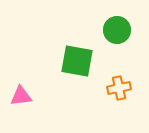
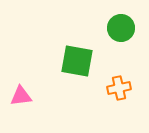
green circle: moved 4 px right, 2 px up
